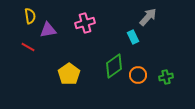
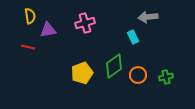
gray arrow: rotated 138 degrees counterclockwise
red line: rotated 16 degrees counterclockwise
yellow pentagon: moved 13 px right, 1 px up; rotated 15 degrees clockwise
